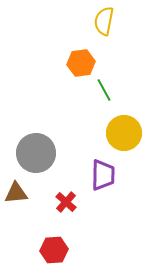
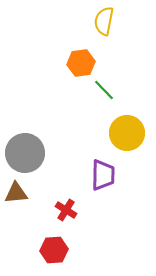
green line: rotated 15 degrees counterclockwise
yellow circle: moved 3 px right
gray circle: moved 11 px left
red cross: moved 8 px down; rotated 10 degrees counterclockwise
